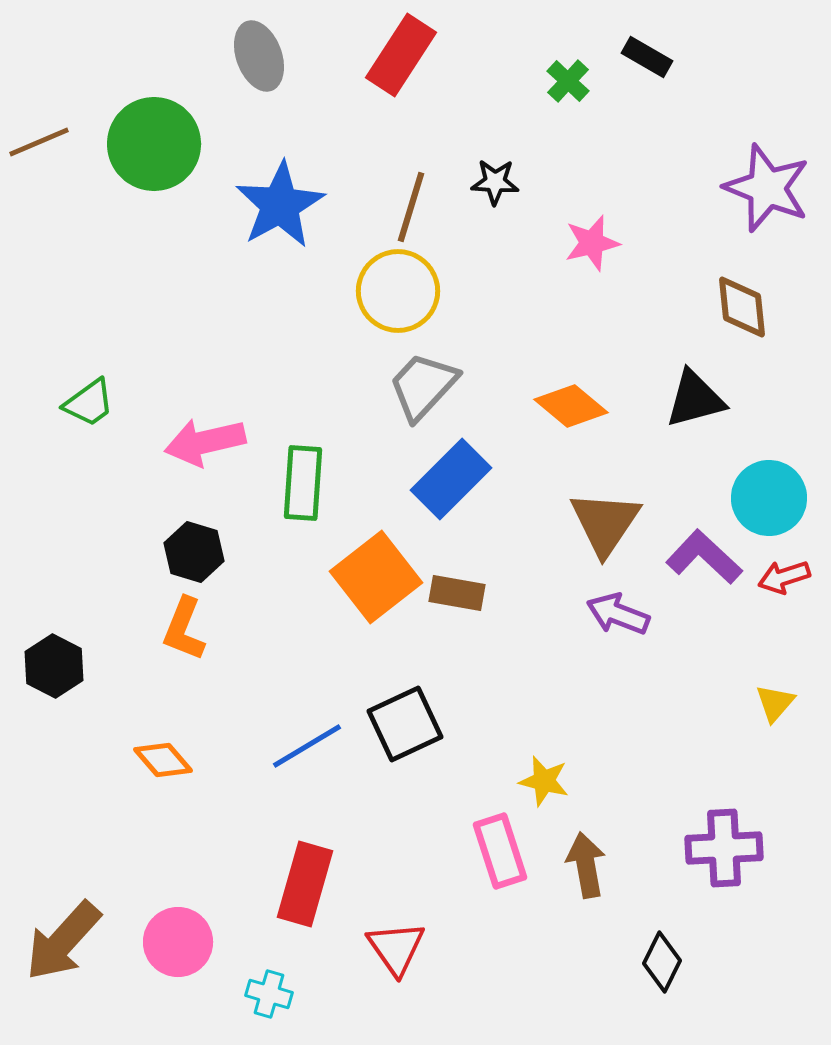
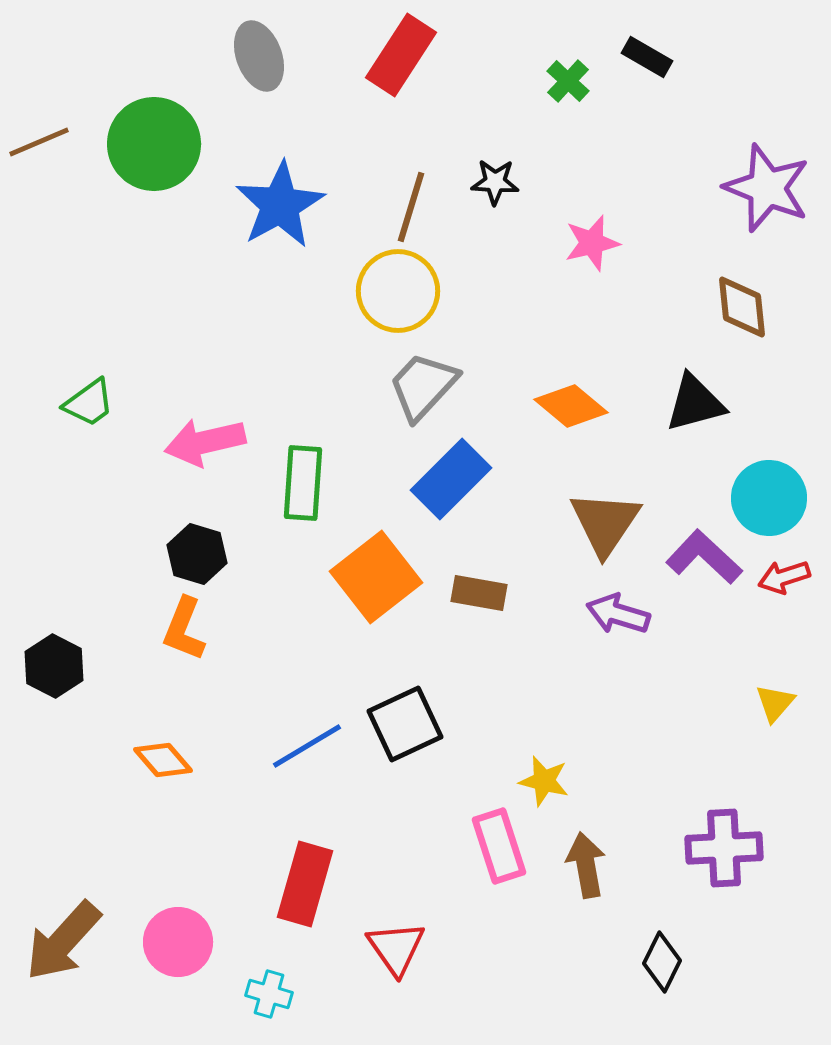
black triangle at (695, 399): moved 4 px down
black hexagon at (194, 552): moved 3 px right, 2 px down
brown rectangle at (457, 593): moved 22 px right
purple arrow at (618, 614): rotated 4 degrees counterclockwise
pink rectangle at (500, 851): moved 1 px left, 5 px up
